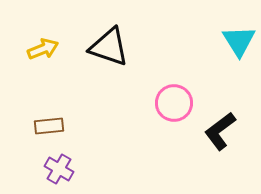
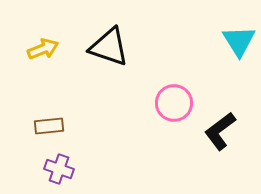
purple cross: rotated 12 degrees counterclockwise
